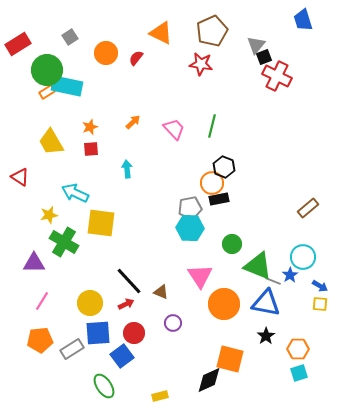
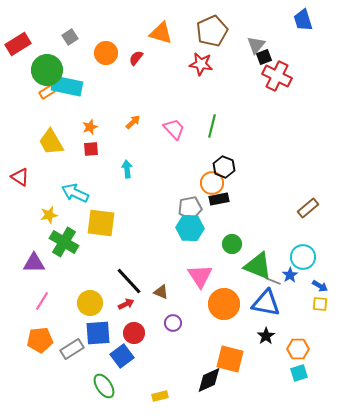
orange triangle at (161, 33): rotated 10 degrees counterclockwise
